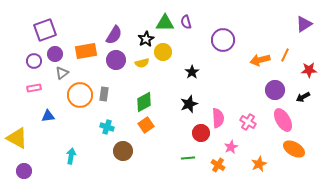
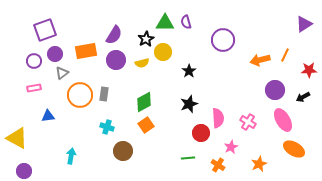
black star at (192, 72): moved 3 px left, 1 px up
